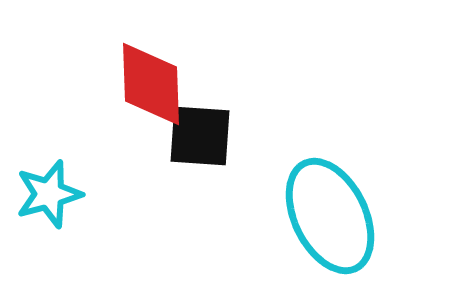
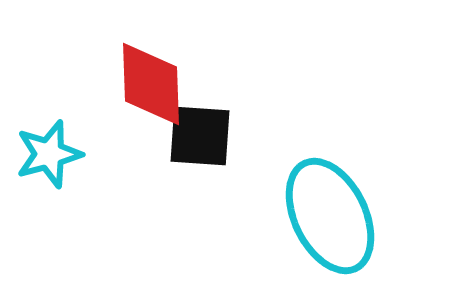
cyan star: moved 40 px up
